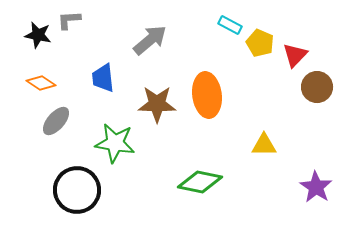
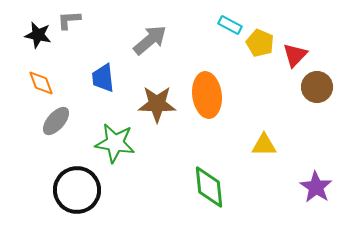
orange diamond: rotated 36 degrees clockwise
green diamond: moved 9 px right, 5 px down; rotated 72 degrees clockwise
